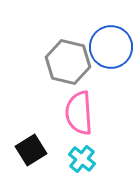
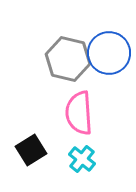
blue circle: moved 2 px left, 6 px down
gray hexagon: moved 3 px up
